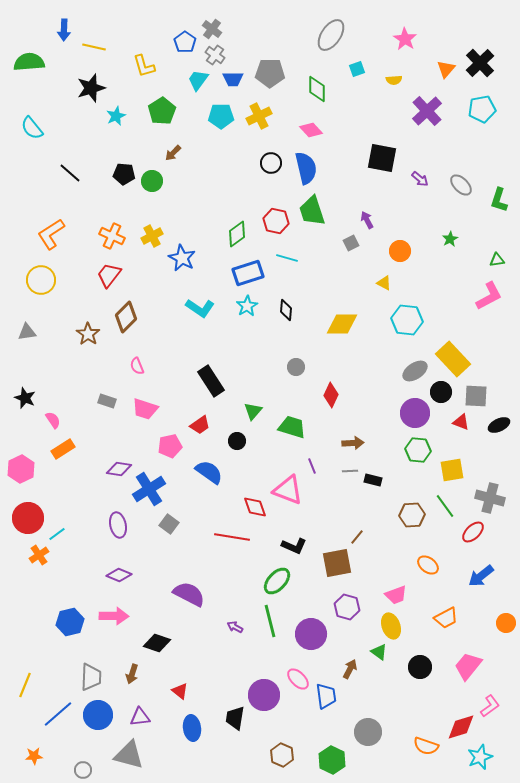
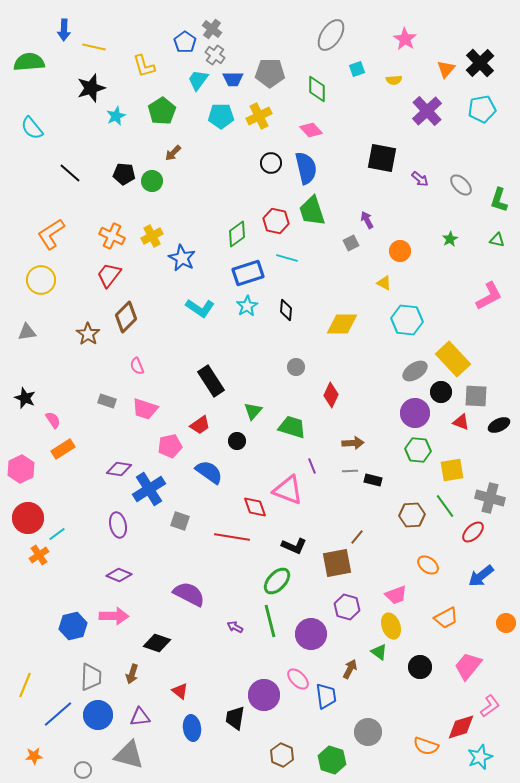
green triangle at (497, 260): moved 20 px up; rotated 21 degrees clockwise
gray square at (169, 524): moved 11 px right, 3 px up; rotated 18 degrees counterclockwise
blue hexagon at (70, 622): moved 3 px right, 4 px down
green hexagon at (332, 760): rotated 8 degrees counterclockwise
